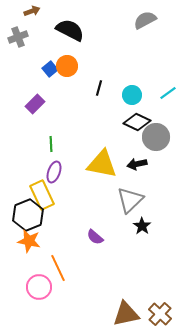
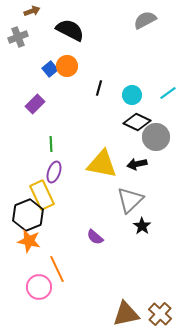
orange line: moved 1 px left, 1 px down
